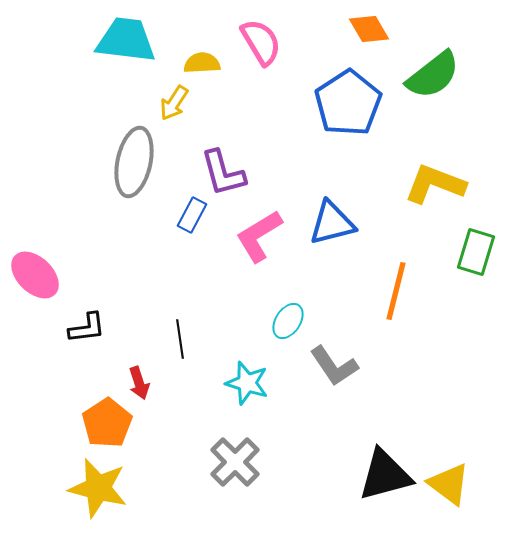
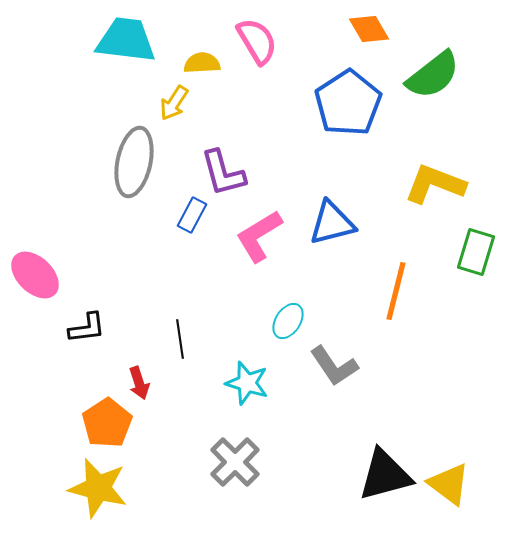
pink semicircle: moved 4 px left, 1 px up
